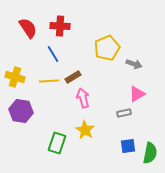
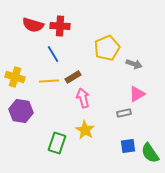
red semicircle: moved 5 px right, 3 px up; rotated 140 degrees clockwise
green semicircle: rotated 135 degrees clockwise
